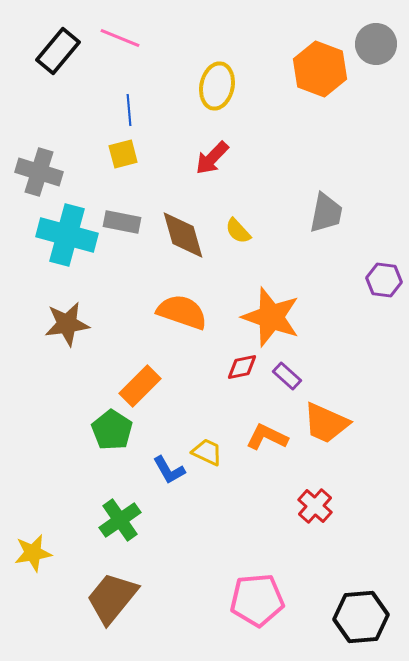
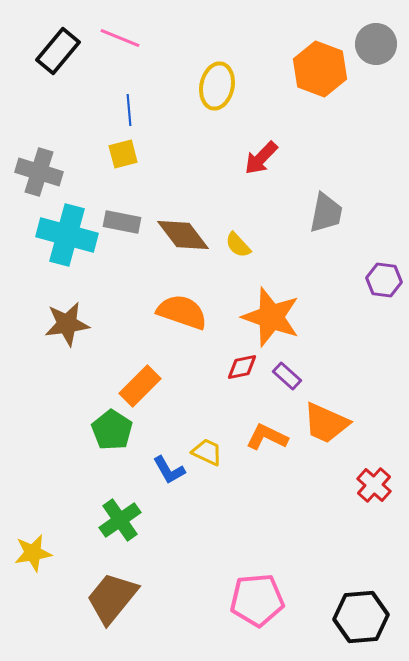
red arrow: moved 49 px right
yellow semicircle: moved 14 px down
brown diamond: rotated 22 degrees counterclockwise
red cross: moved 59 px right, 21 px up
